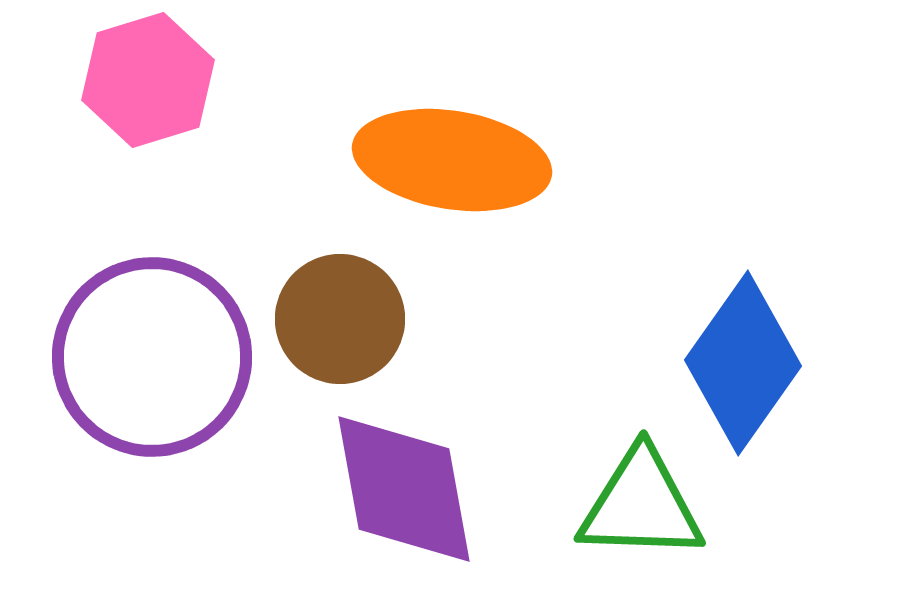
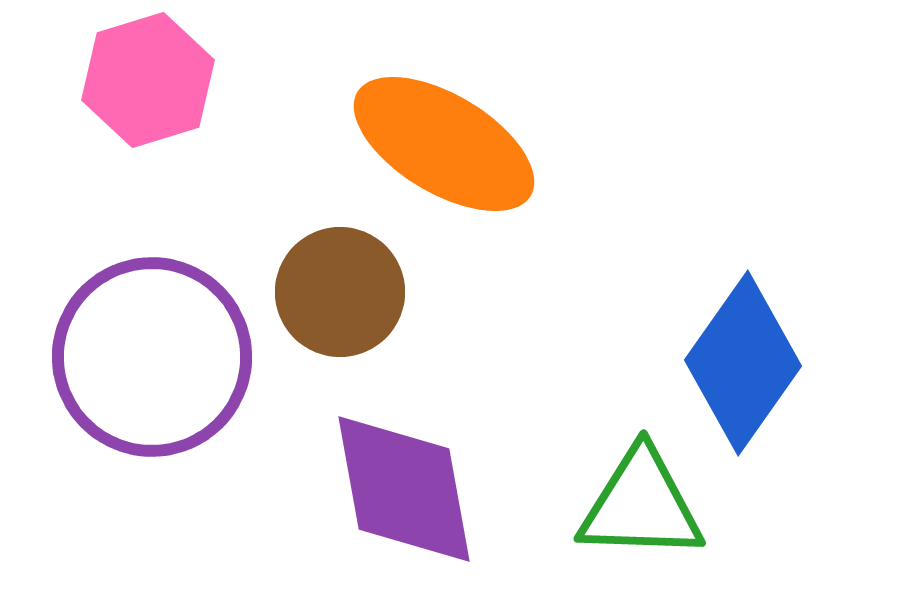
orange ellipse: moved 8 px left, 16 px up; rotated 22 degrees clockwise
brown circle: moved 27 px up
